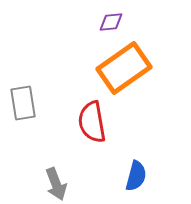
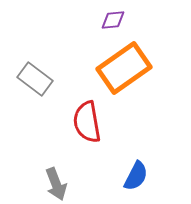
purple diamond: moved 2 px right, 2 px up
gray rectangle: moved 12 px right, 24 px up; rotated 44 degrees counterclockwise
red semicircle: moved 5 px left
blue semicircle: rotated 12 degrees clockwise
